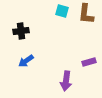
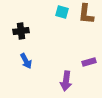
cyan square: moved 1 px down
blue arrow: rotated 84 degrees counterclockwise
